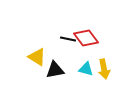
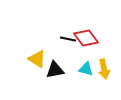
yellow triangle: moved 2 px down
